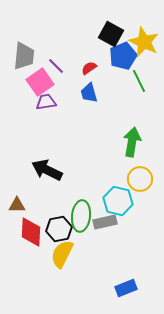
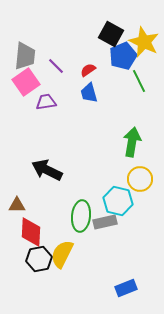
gray trapezoid: moved 1 px right
red semicircle: moved 1 px left, 2 px down
pink square: moved 14 px left
black hexagon: moved 20 px left, 30 px down
